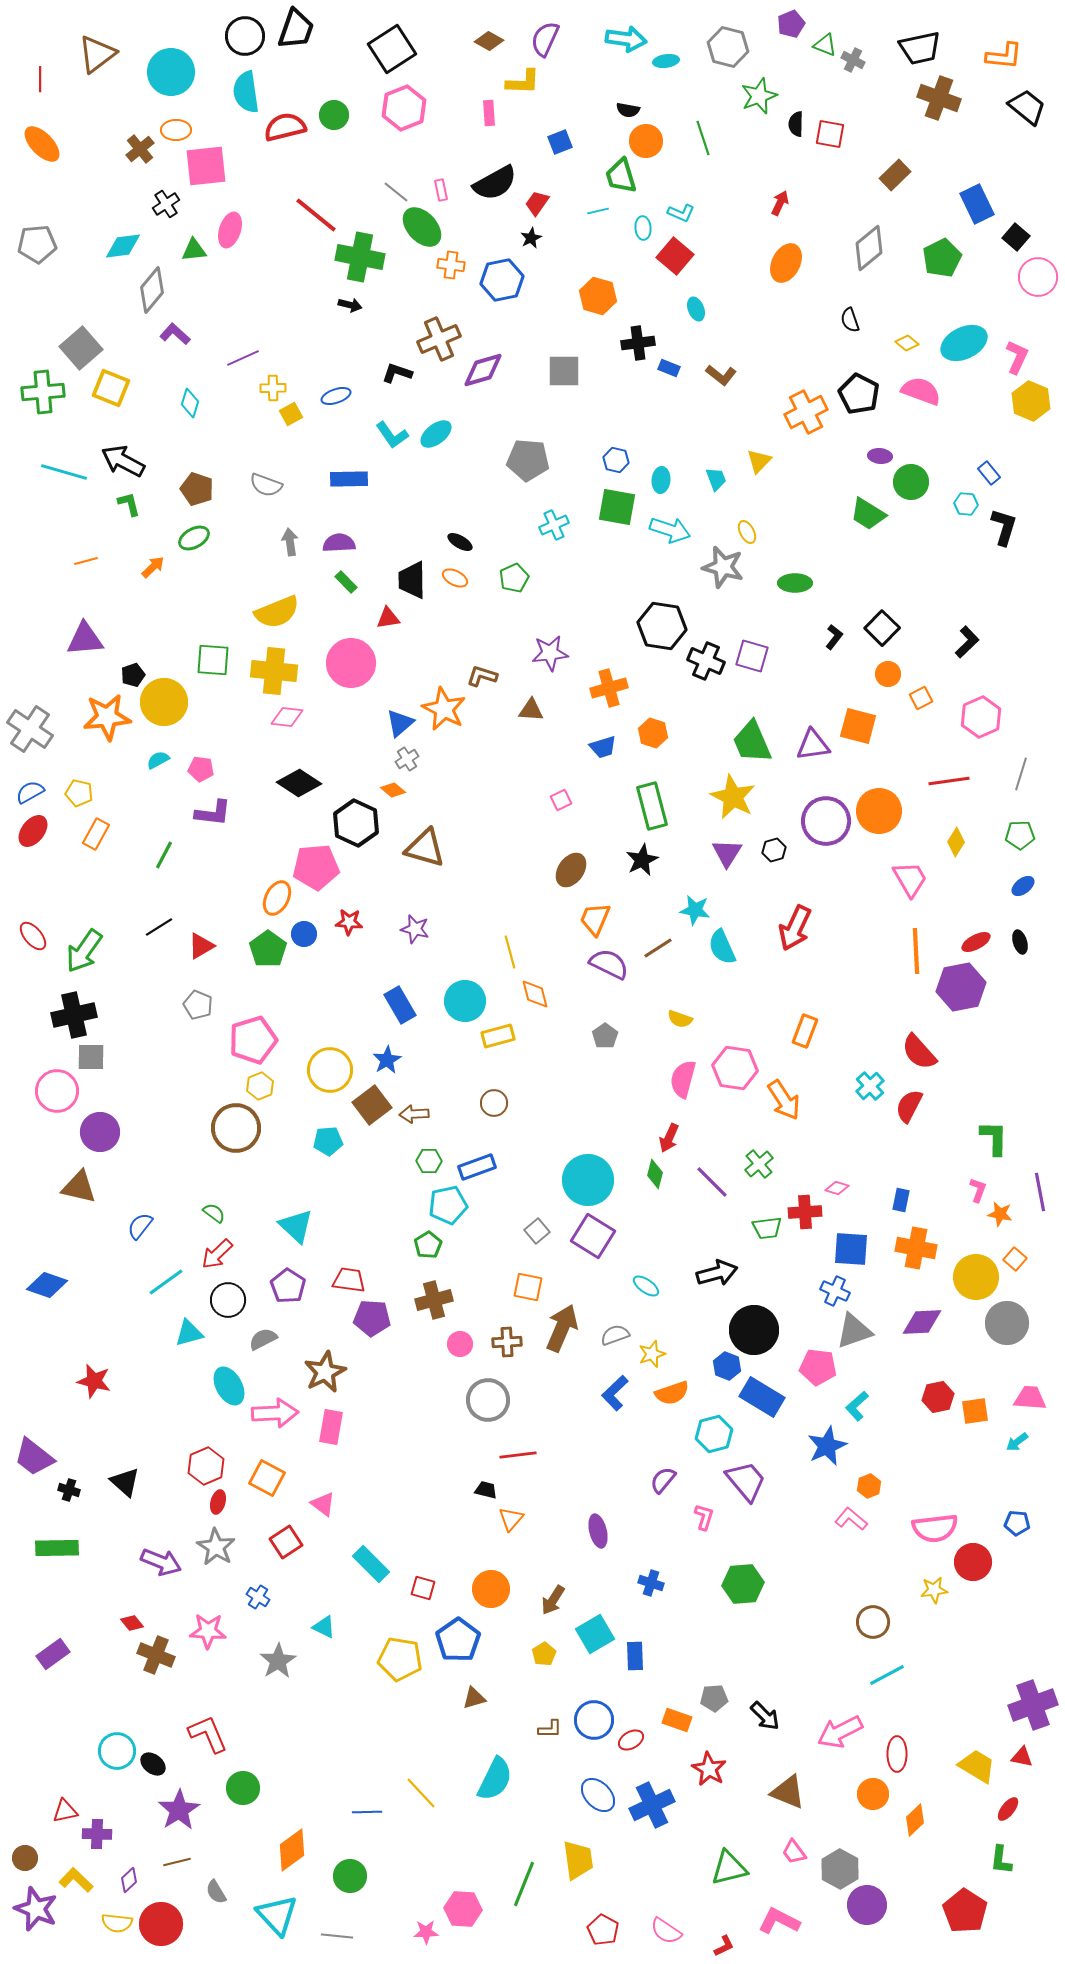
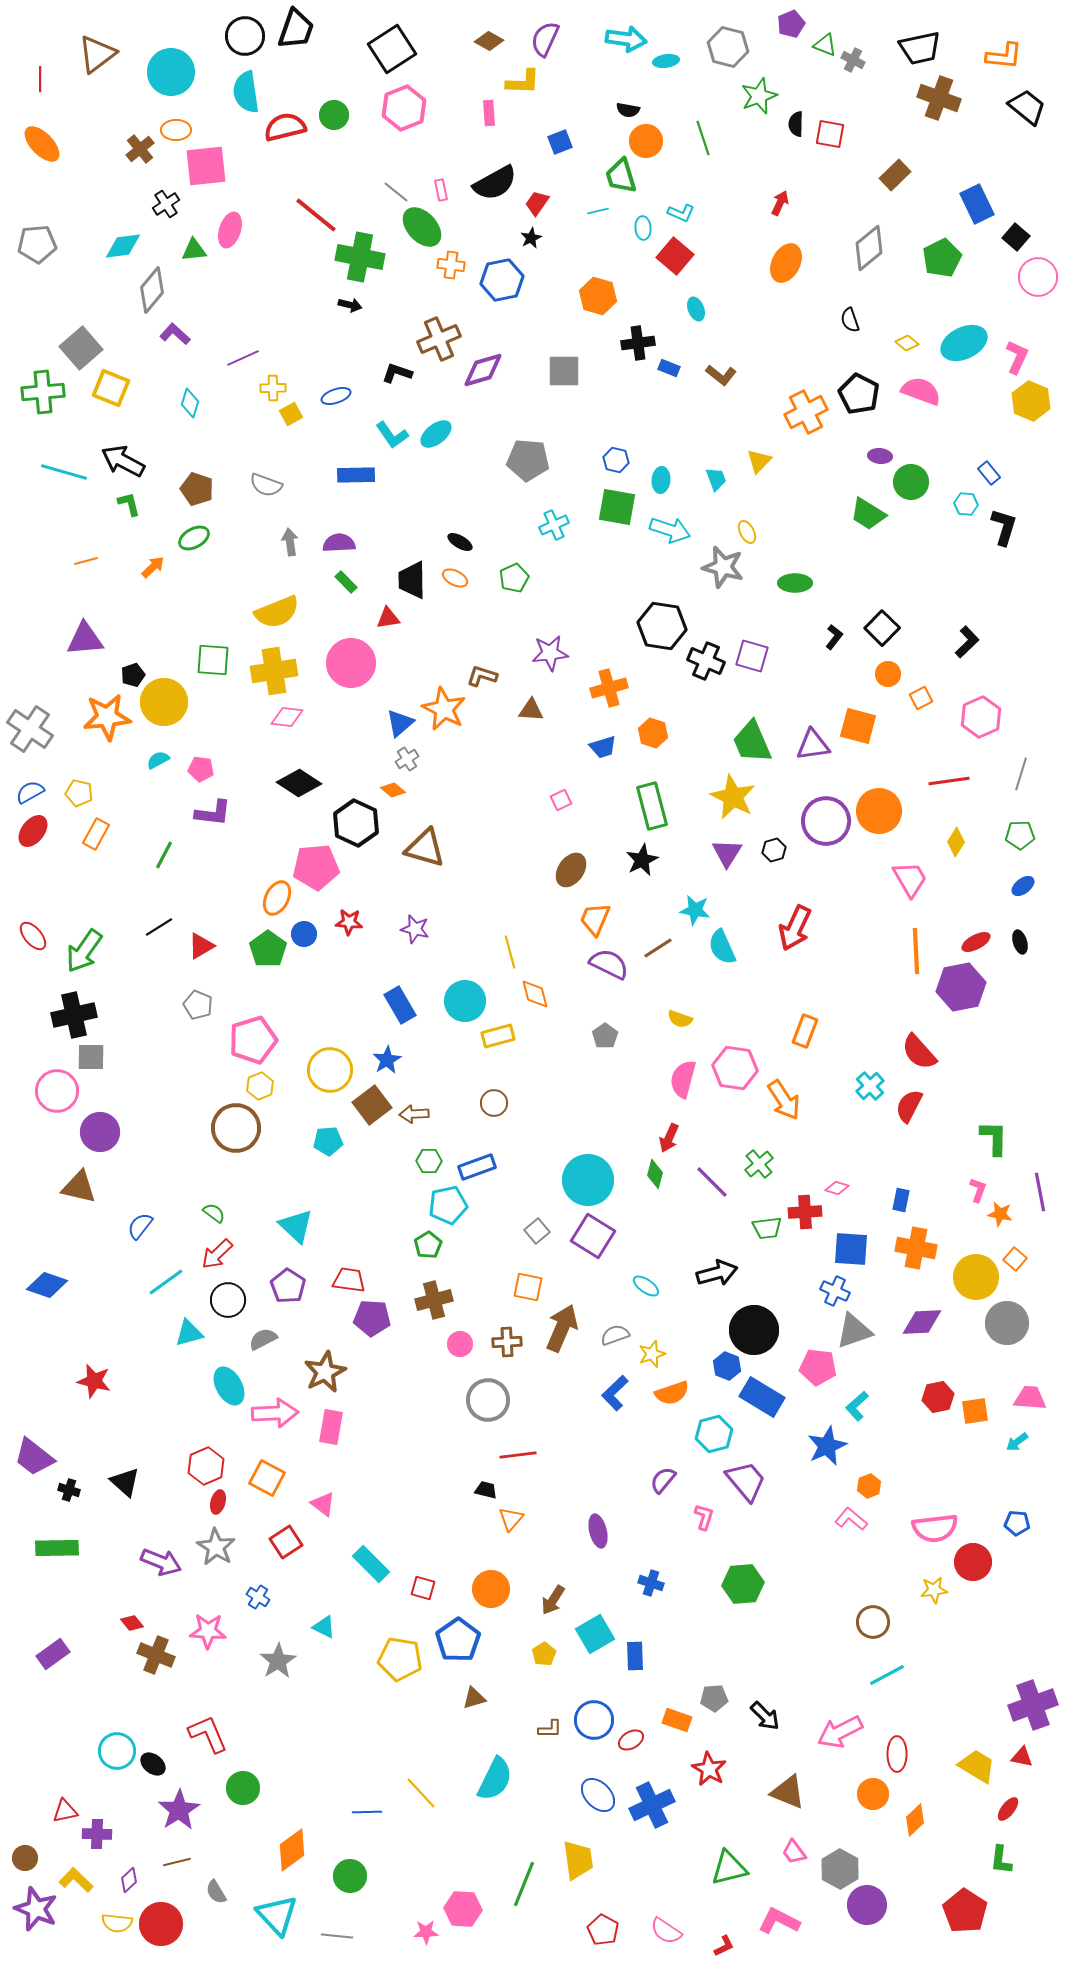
blue rectangle at (349, 479): moved 7 px right, 4 px up
yellow cross at (274, 671): rotated 15 degrees counterclockwise
